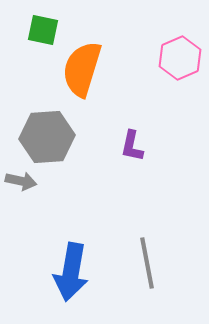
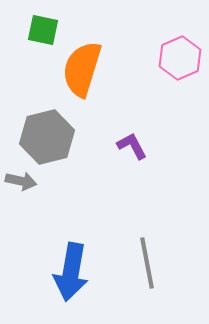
gray hexagon: rotated 10 degrees counterclockwise
purple L-shape: rotated 140 degrees clockwise
